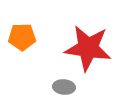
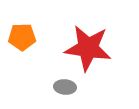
gray ellipse: moved 1 px right
